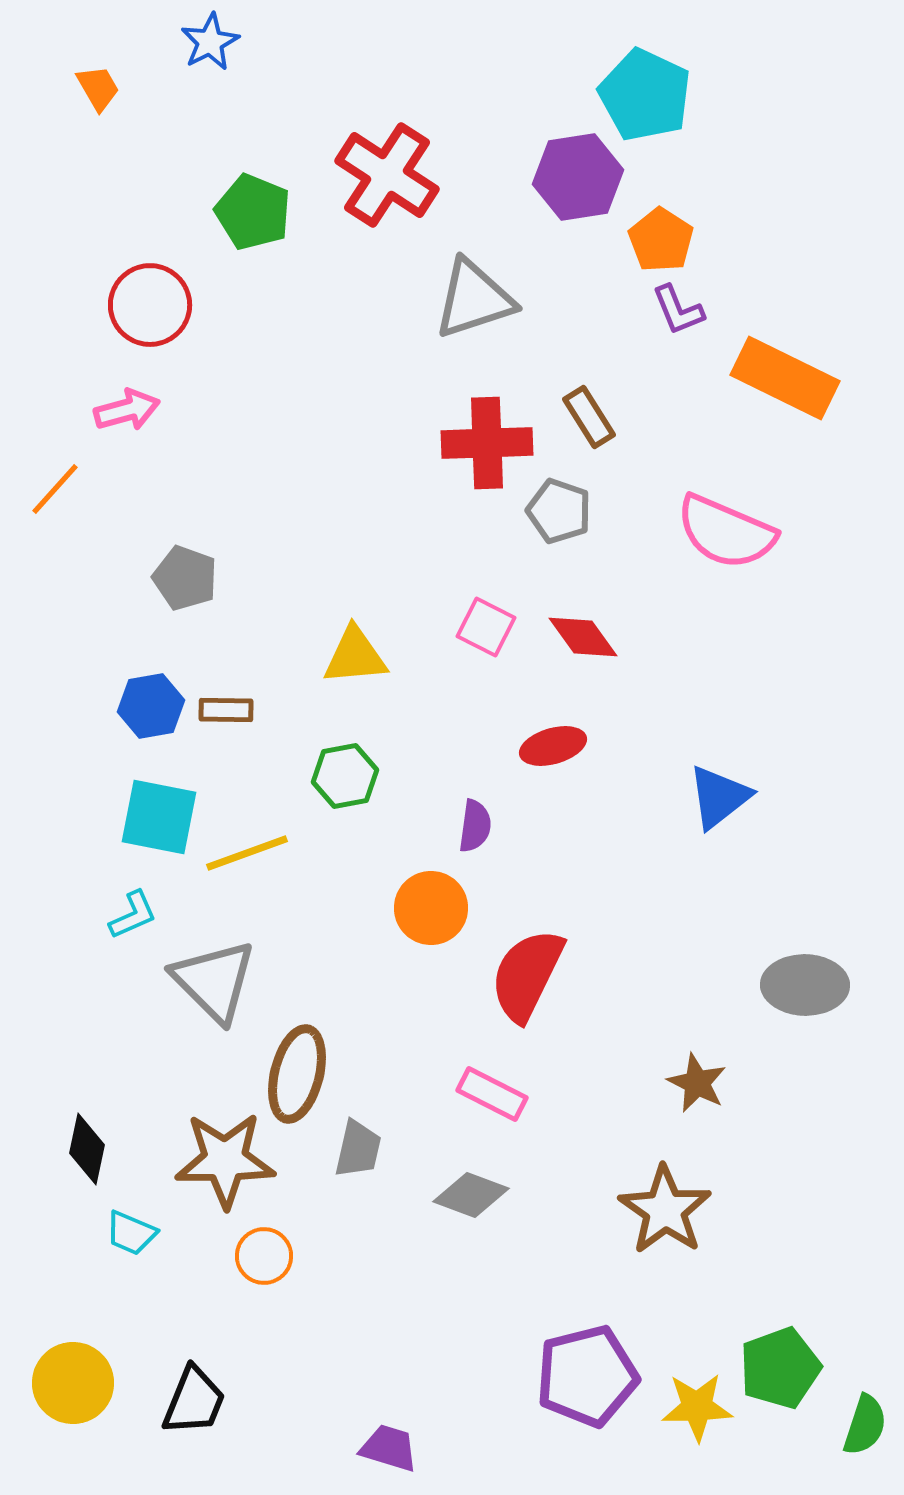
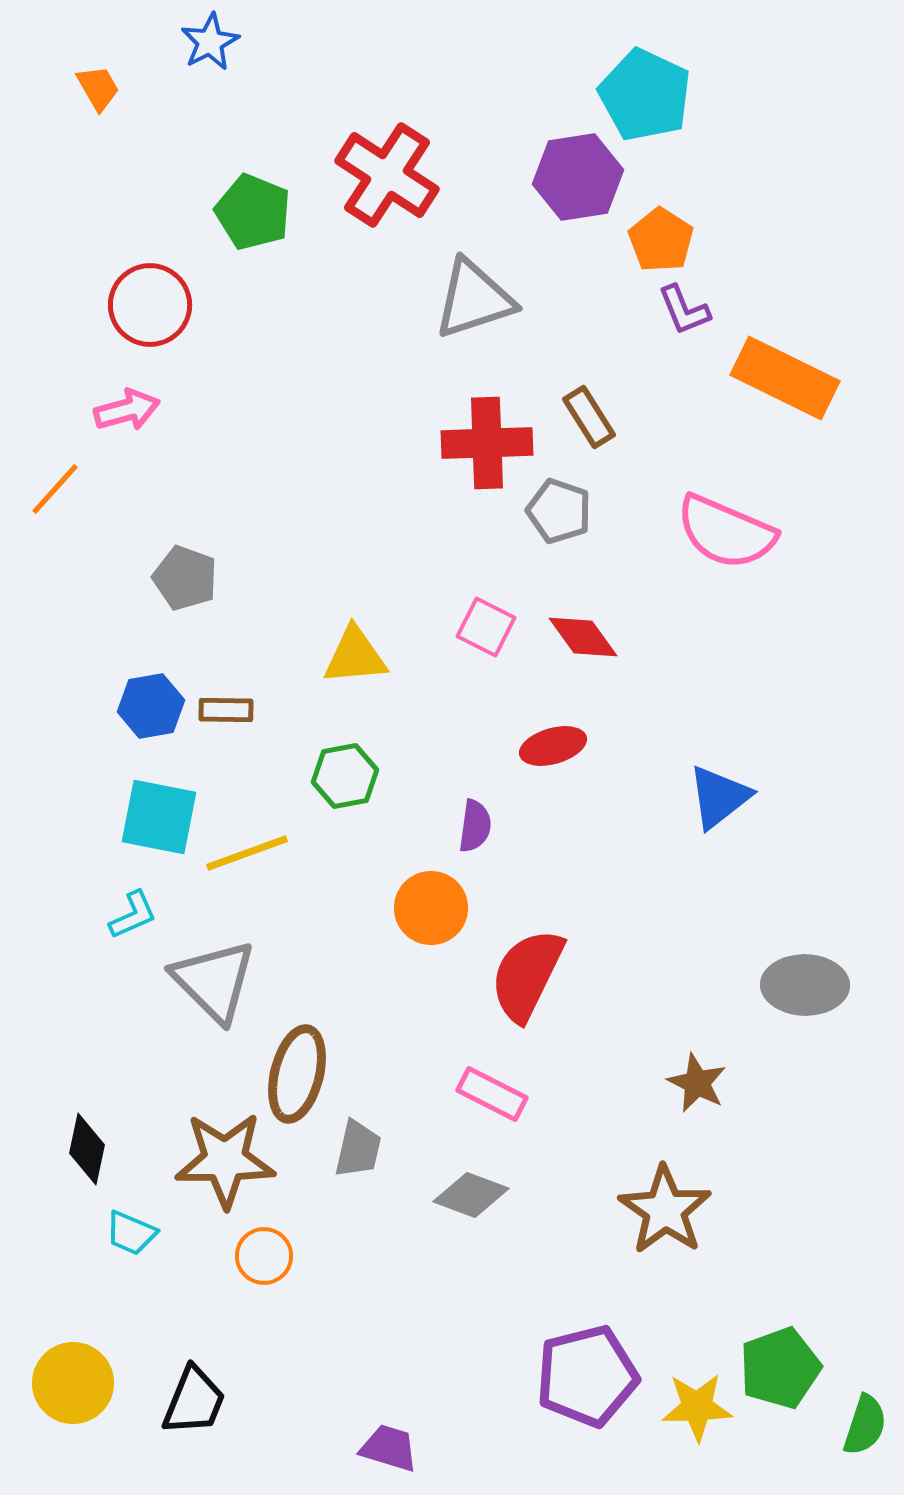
purple L-shape at (678, 310): moved 6 px right
